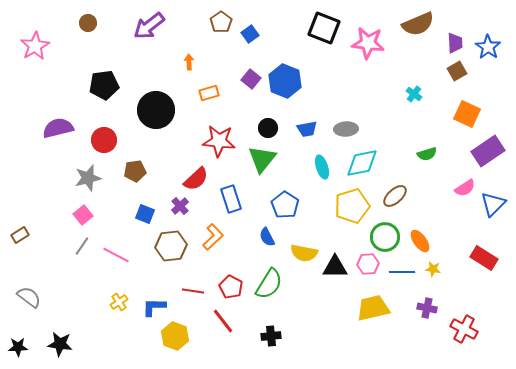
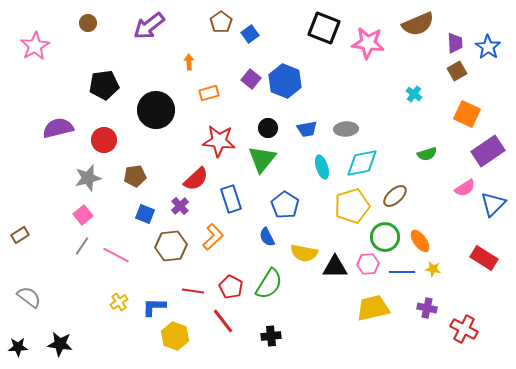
brown pentagon at (135, 171): moved 5 px down
